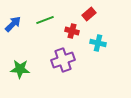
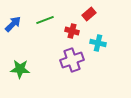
purple cross: moved 9 px right
